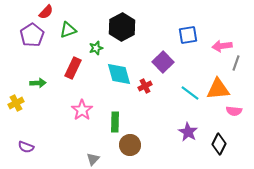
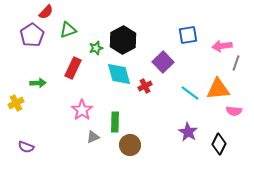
black hexagon: moved 1 px right, 13 px down
gray triangle: moved 22 px up; rotated 24 degrees clockwise
